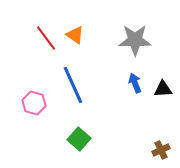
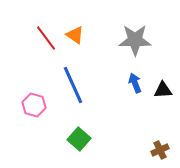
black triangle: moved 1 px down
pink hexagon: moved 2 px down
brown cross: moved 1 px left
